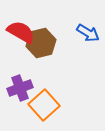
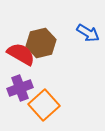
red semicircle: moved 22 px down
